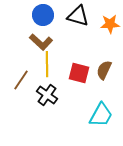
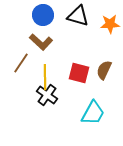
yellow line: moved 2 px left, 13 px down
brown line: moved 17 px up
cyan trapezoid: moved 8 px left, 2 px up
